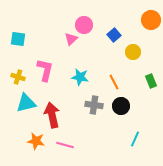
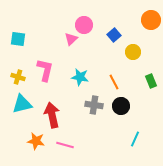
cyan triangle: moved 4 px left, 1 px down
